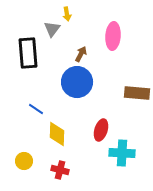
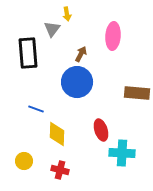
blue line: rotated 14 degrees counterclockwise
red ellipse: rotated 35 degrees counterclockwise
